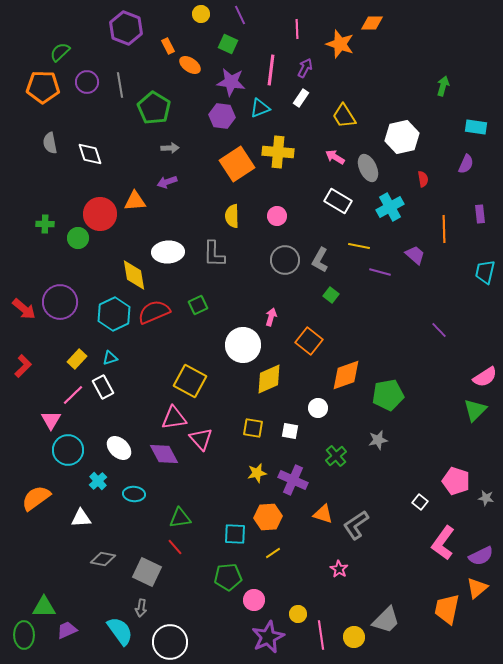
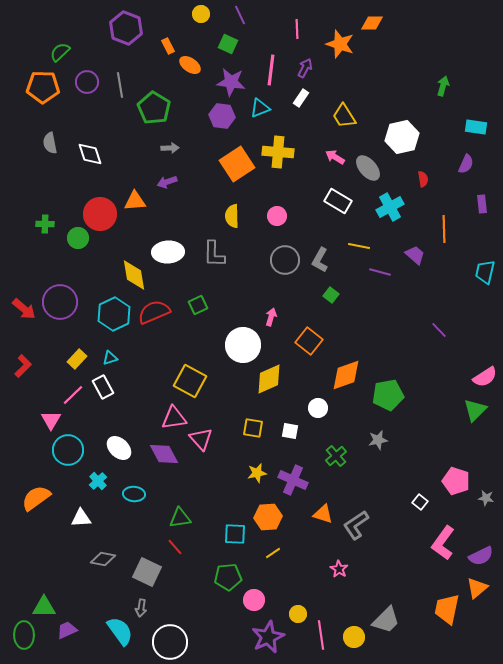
gray ellipse at (368, 168): rotated 16 degrees counterclockwise
purple rectangle at (480, 214): moved 2 px right, 10 px up
